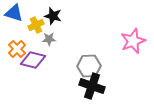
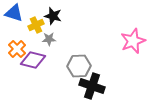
gray hexagon: moved 10 px left
